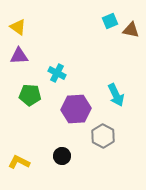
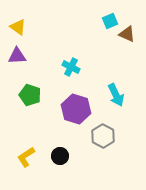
brown triangle: moved 4 px left, 4 px down; rotated 12 degrees clockwise
purple triangle: moved 2 px left
cyan cross: moved 14 px right, 6 px up
green pentagon: rotated 15 degrees clockwise
purple hexagon: rotated 20 degrees clockwise
black circle: moved 2 px left
yellow L-shape: moved 7 px right, 5 px up; rotated 60 degrees counterclockwise
